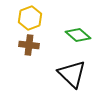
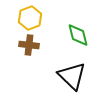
green diamond: rotated 35 degrees clockwise
black triangle: moved 2 px down
